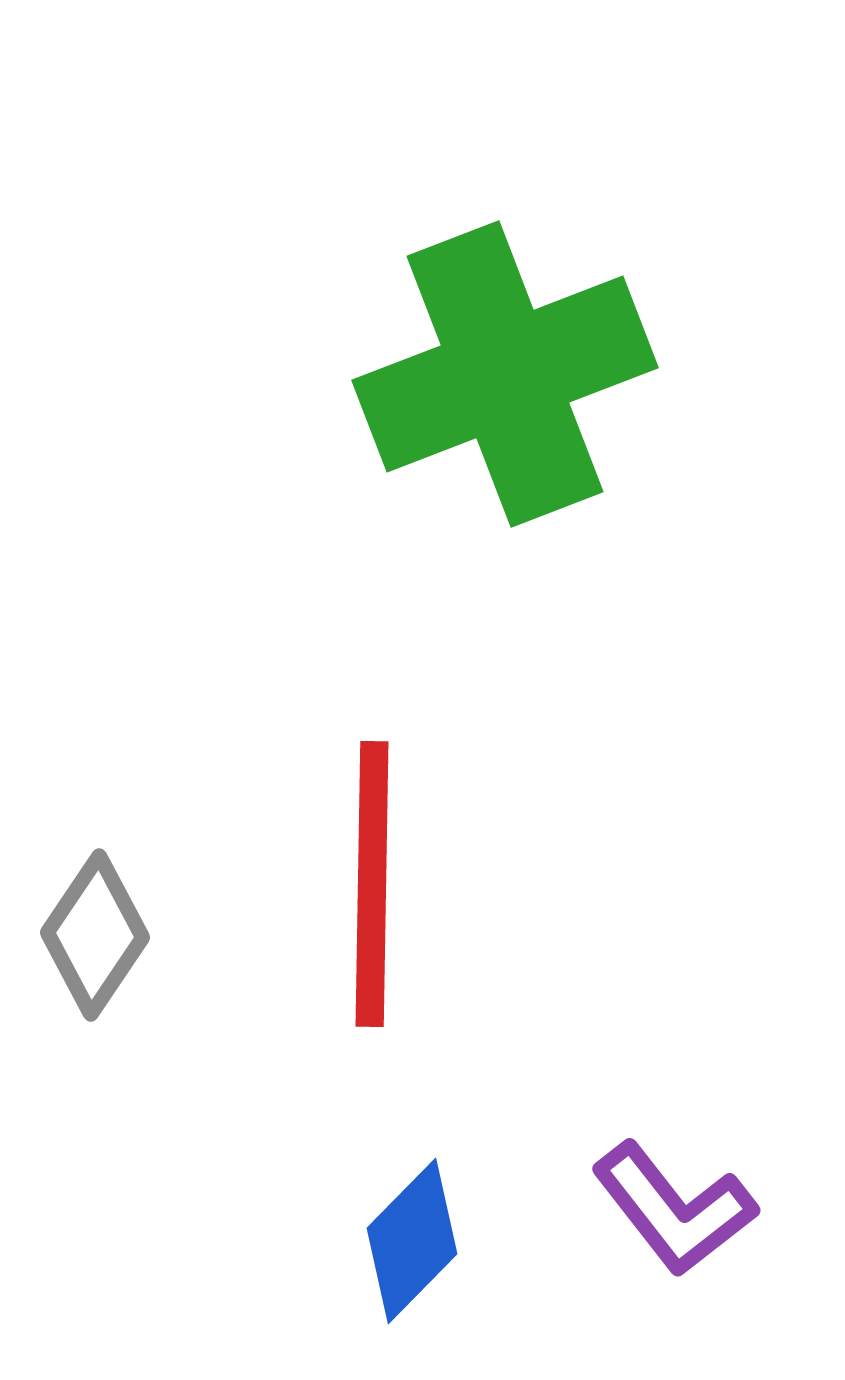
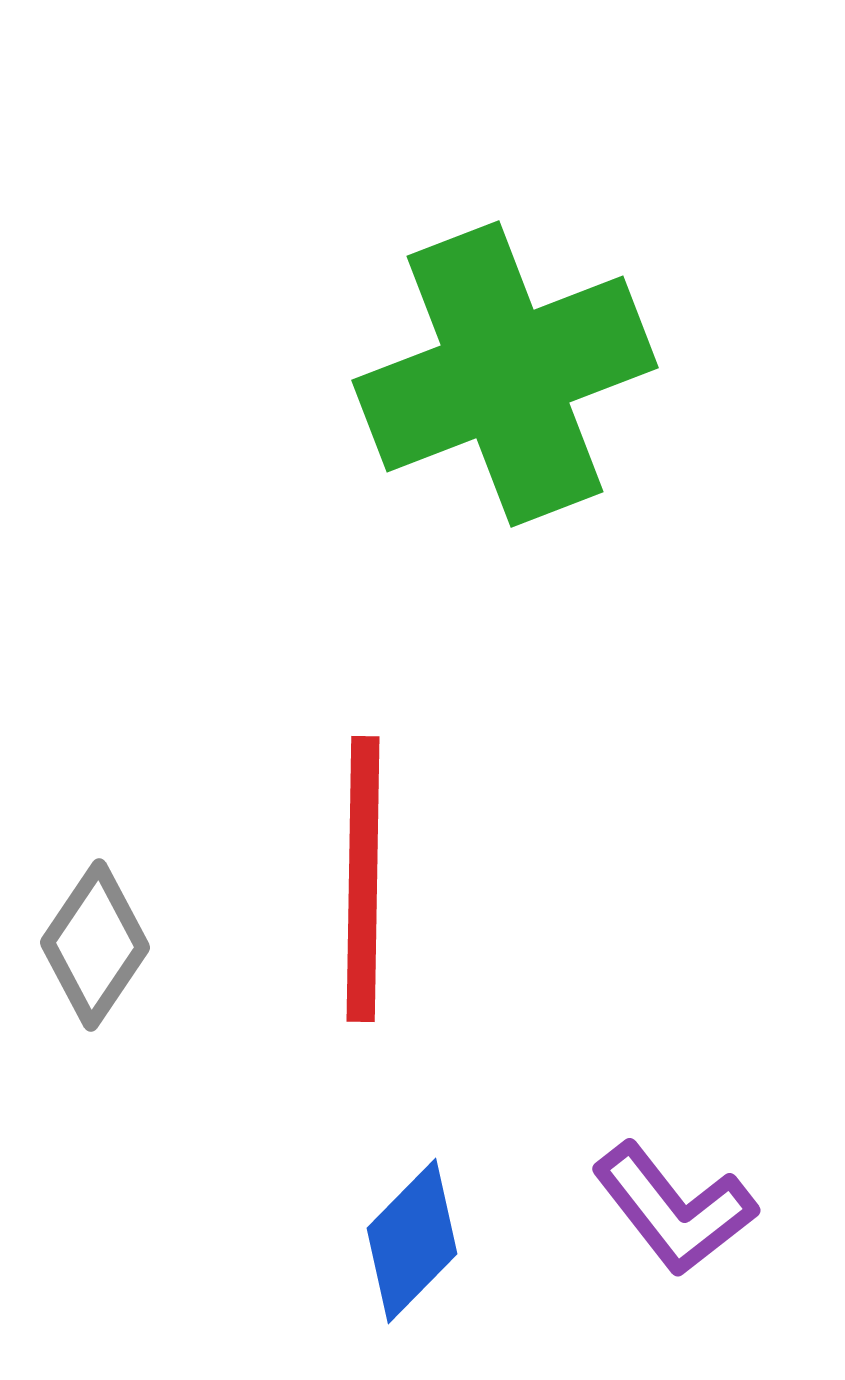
red line: moved 9 px left, 5 px up
gray diamond: moved 10 px down
